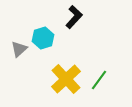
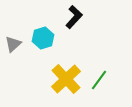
gray triangle: moved 6 px left, 5 px up
